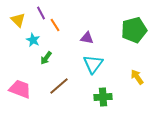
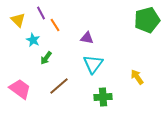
green pentagon: moved 13 px right, 10 px up
pink trapezoid: rotated 15 degrees clockwise
